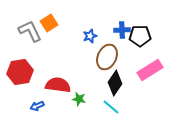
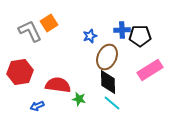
black diamond: moved 7 px left, 1 px up; rotated 35 degrees counterclockwise
cyan line: moved 1 px right, 4 px up
